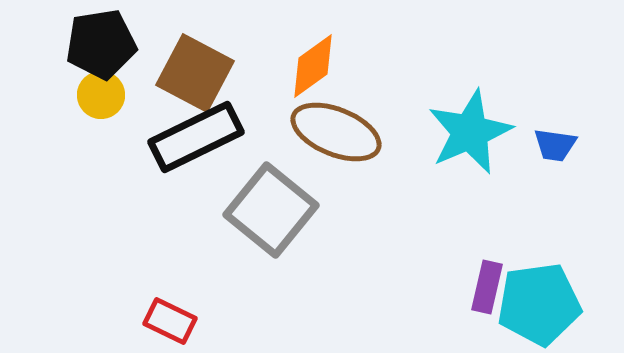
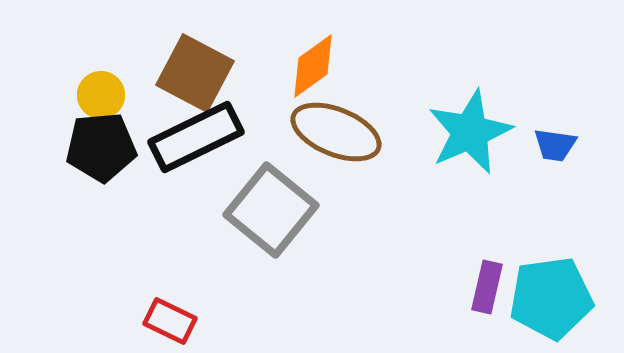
black pentagon: moved 103 px down; rotated 4 degrees clockwise
cyan pentagon: moved 12 px right, 6 px up
